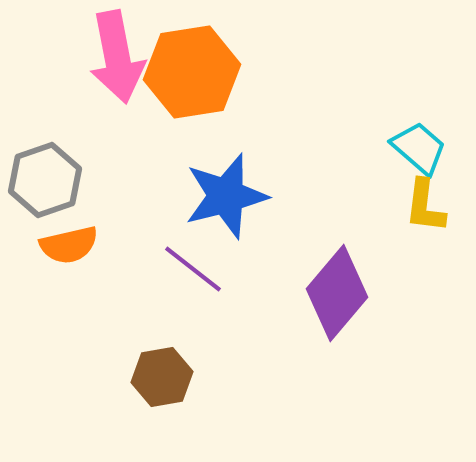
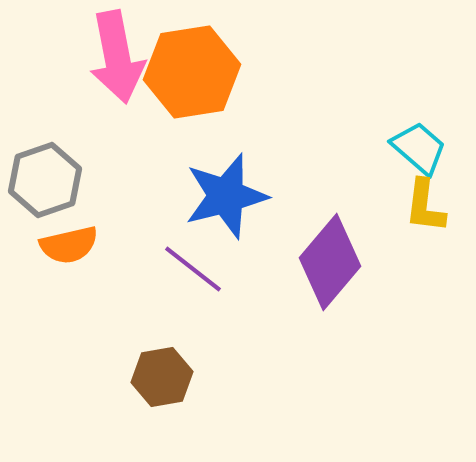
purple diamond: moved 7 px left, 31 px up
